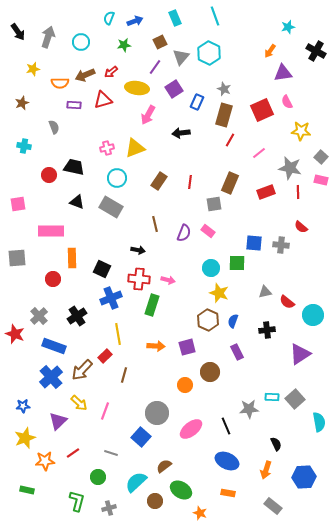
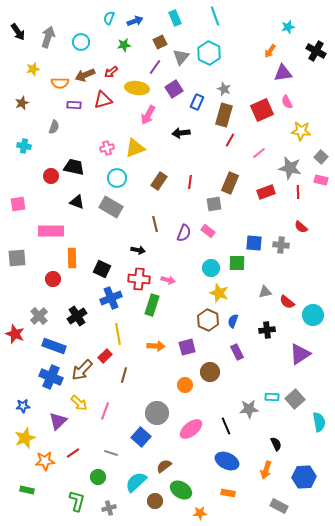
gray semicircle at (54, 127): rotated 40 degrees clockwise
red circle at (49, 175): moved 2 px right, 1 px down
blue cross at (51, 377): rotated 25 degrees counterclockwise
gray rectangle at (273, 506): moved 6 px right; rotated 12 degrees counterclockwise
orange star at (200, 513): rotated 24 degrees counterclockwise
